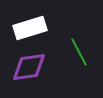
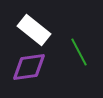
white rectangle: moved 4 px right, 2 px down; rotated 56 degrees clockwise
